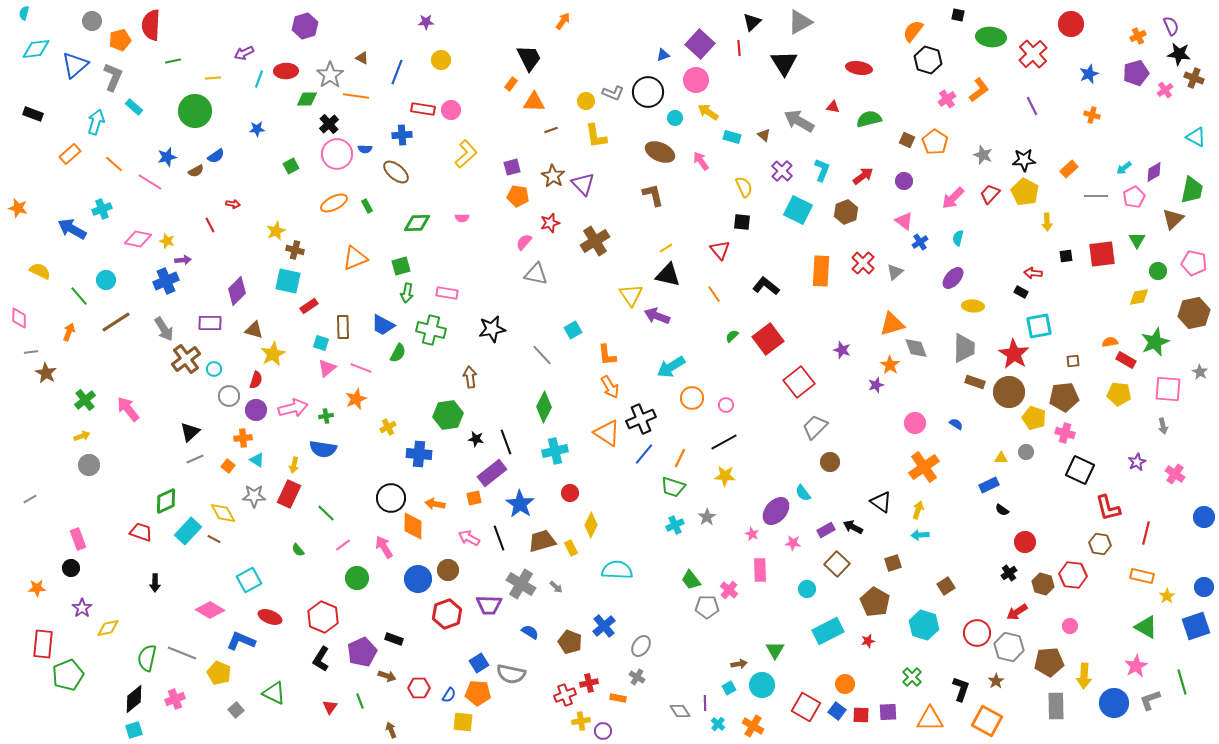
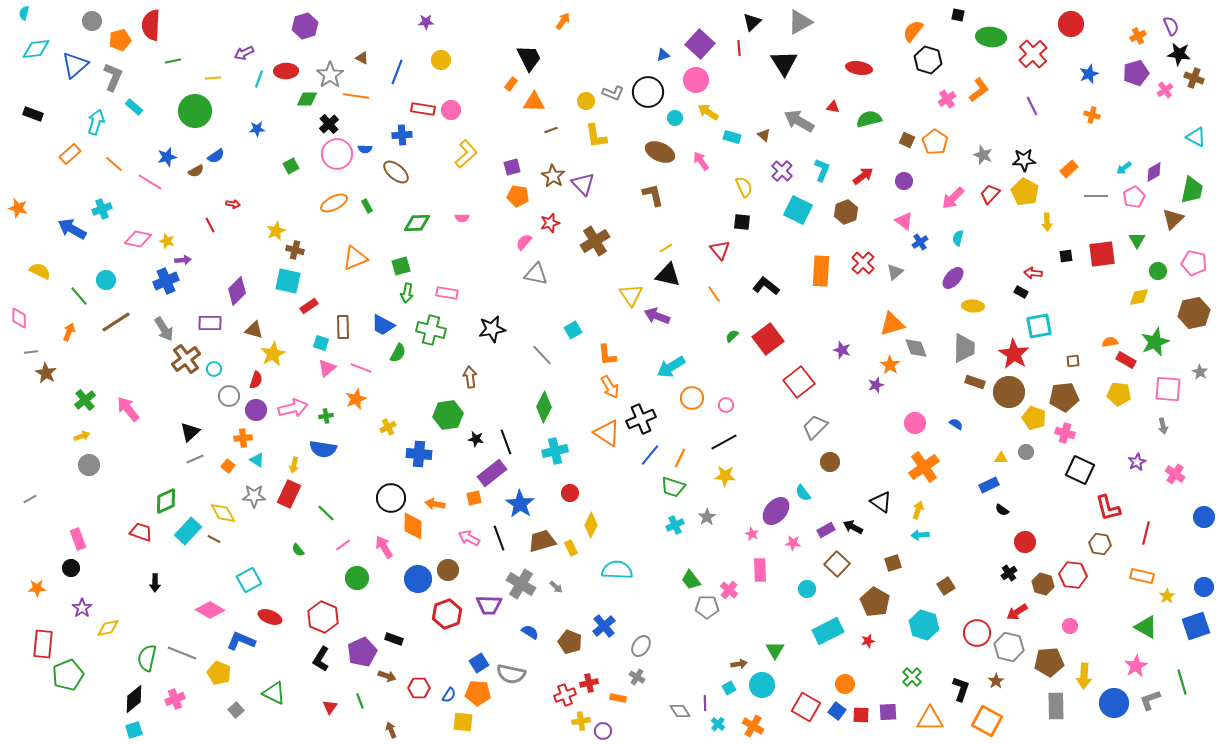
blue line at (644, 454): moved 6 px right, 1 px down
